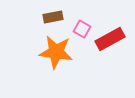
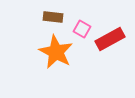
brown rectangle: rotated 18 degrees clockwise
orange star: rotated 20 degrees clockwise
